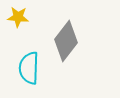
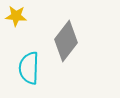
yellow star: moved 2 px left, 1 px up
